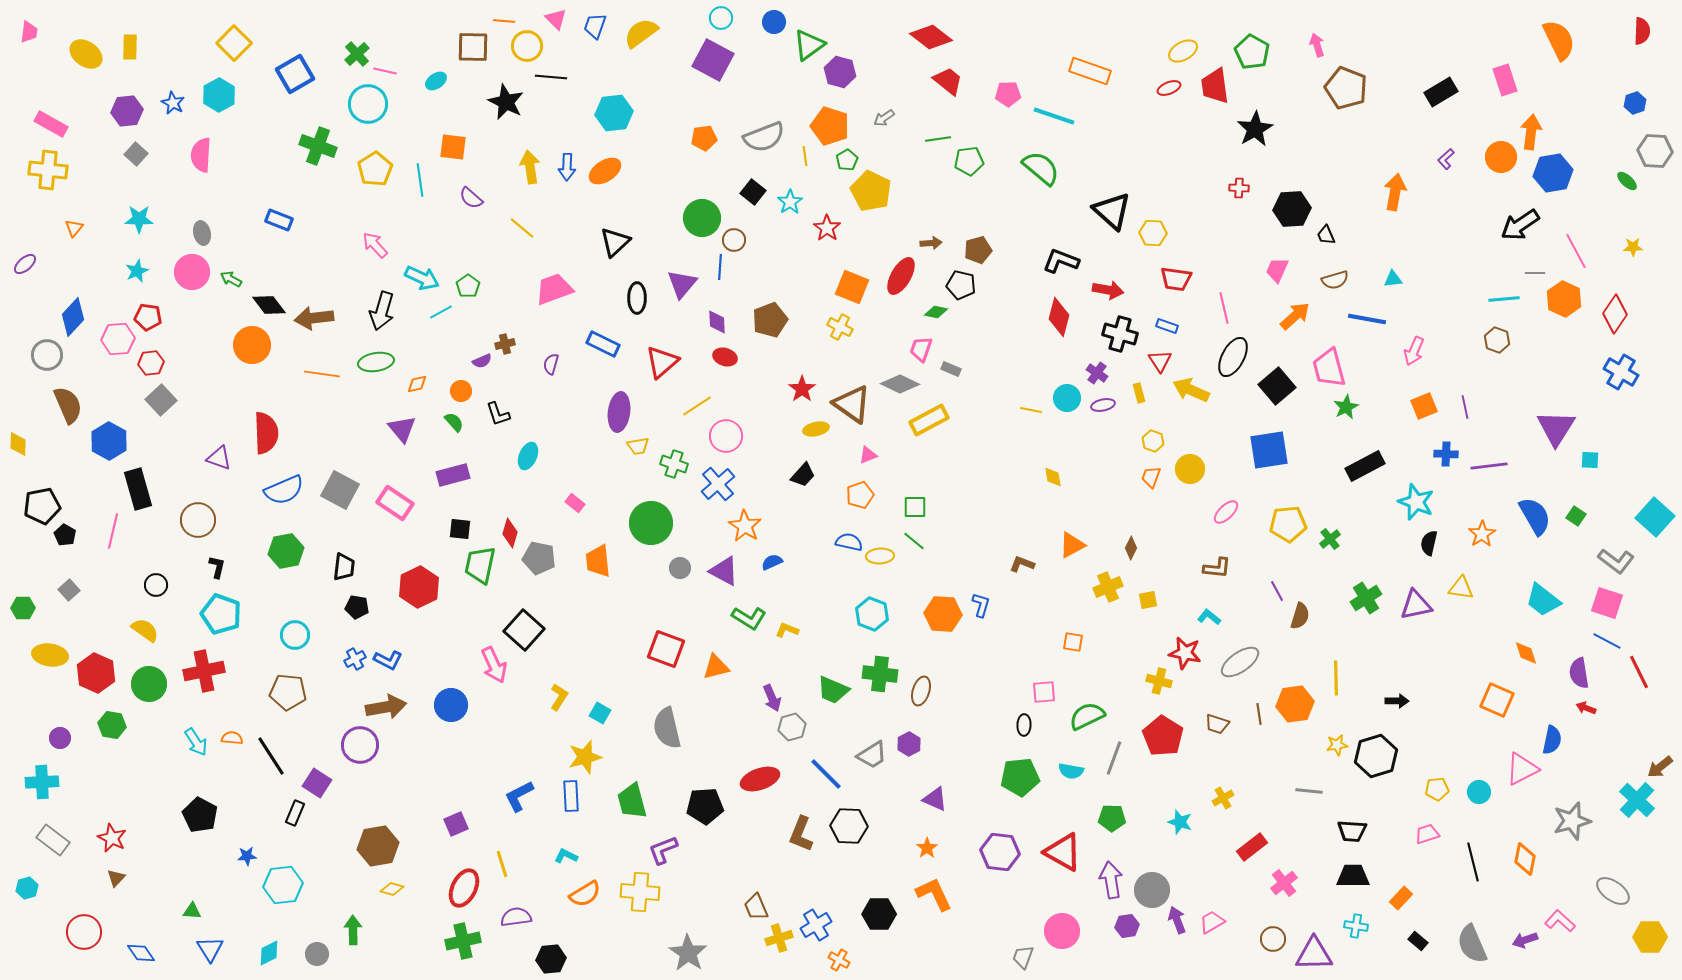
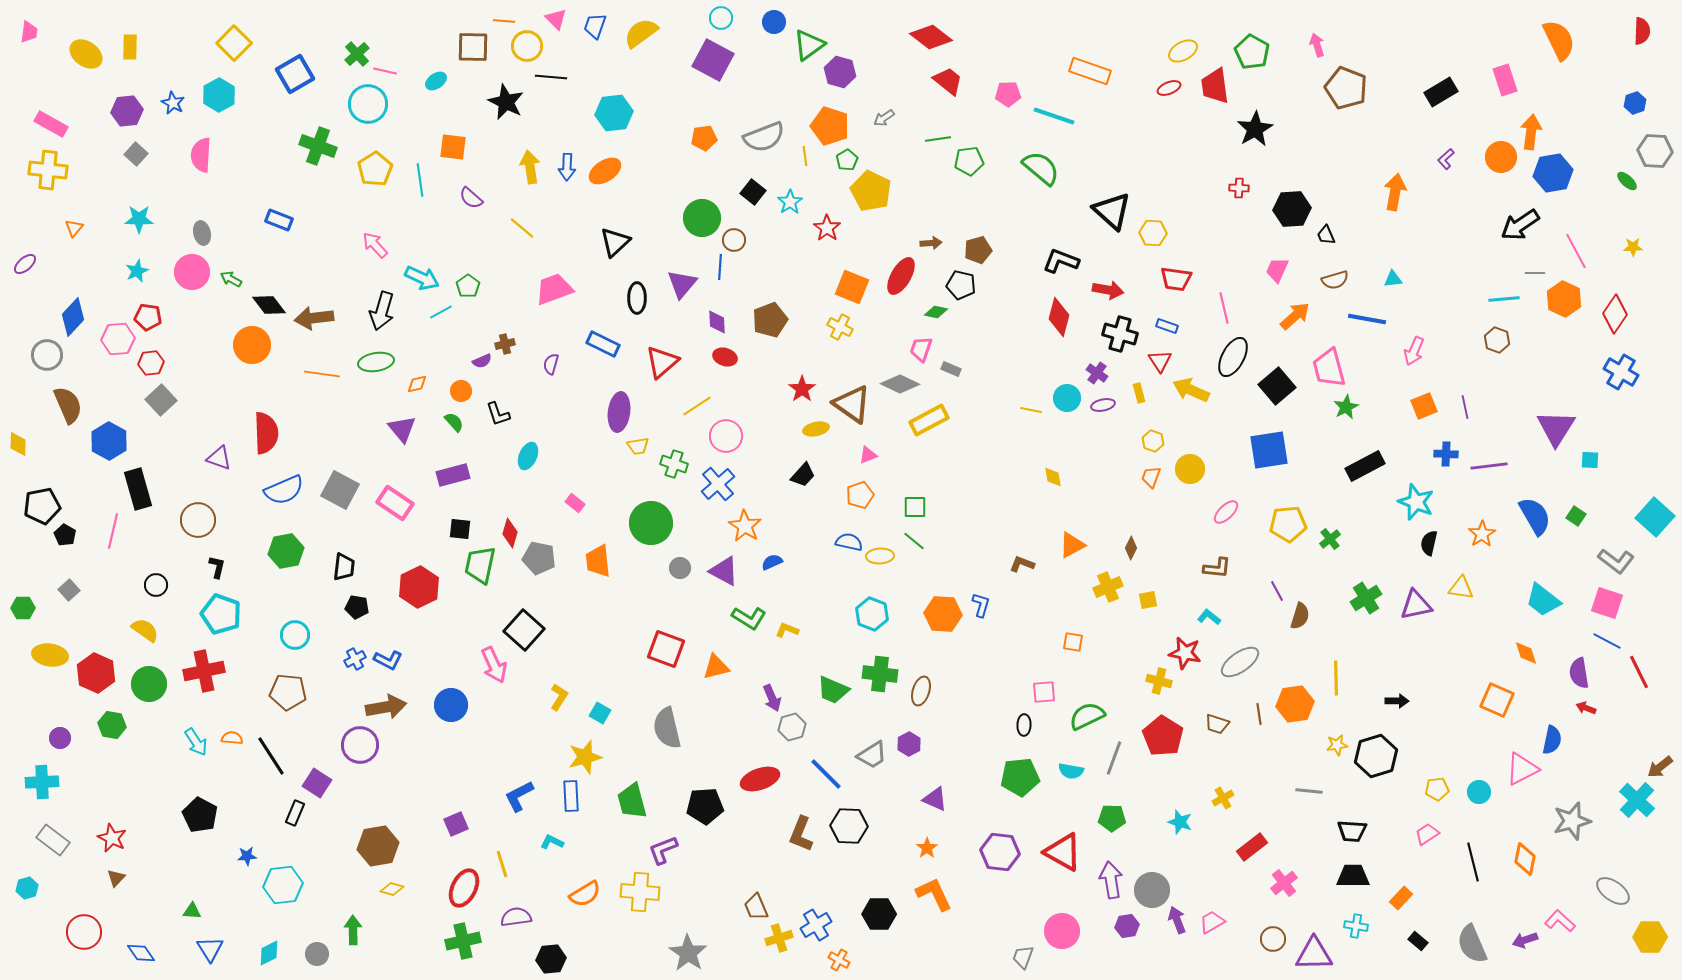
pink trapezoid at (1427, 834): rotated 15 degrees counterclockwise
cyan L-shape at (566, 856): moved 14 px left, 14 px up
